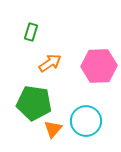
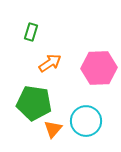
pink hexagon: moved 2 px down
